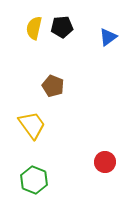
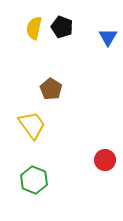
black pentagon: rotated 25 degrees clockwise
blue triangle: rotated 24 degrees counterclockwise
brown pentagon: moved 2 px left, 3 px down; rotated 10 degrees clockwise
red circle: moved 2 px up
